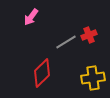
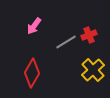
pink arrow: moved 3 px right, 9 px down
red diamond: moved 10 px left; rotated 16 degrees counterclockwise
yellow cross: moved 8 px up; rotated 35 degrees counterclockwise
